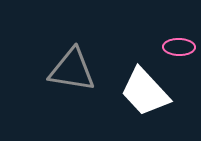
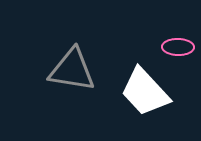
pink ellipse: moved 1 px left
